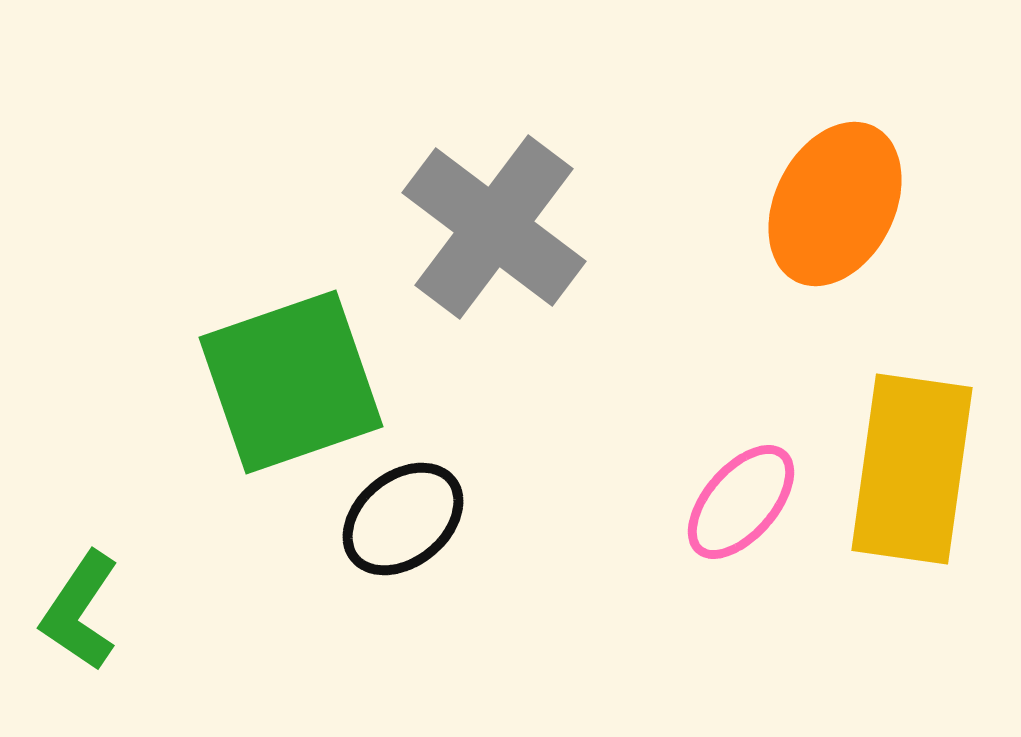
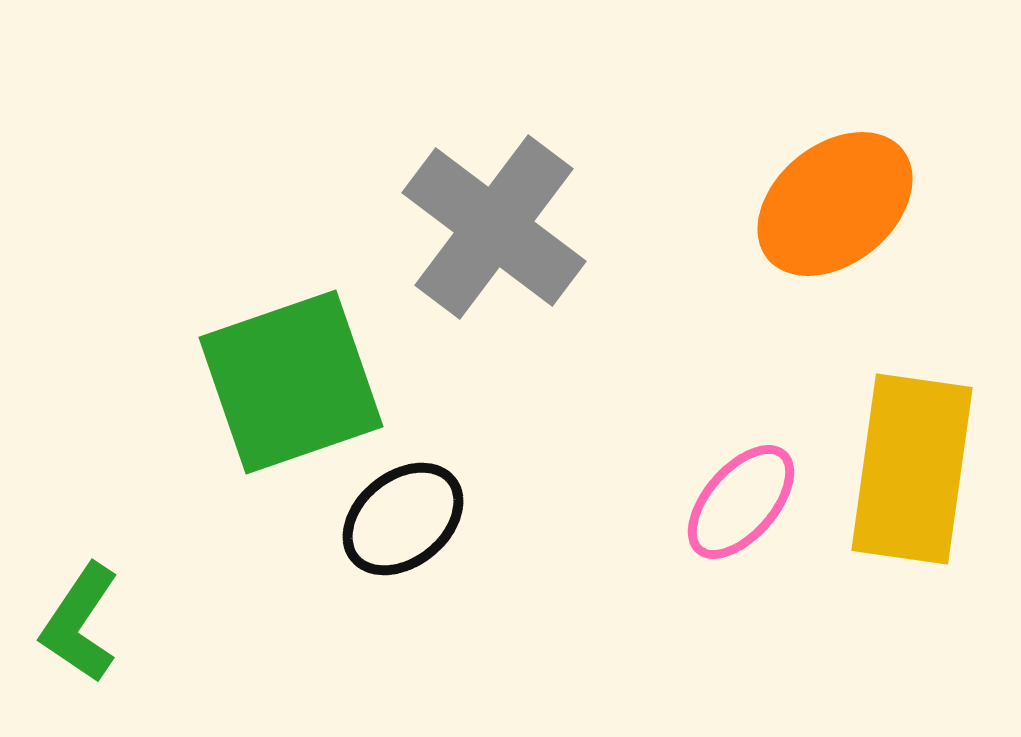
orange ellipse: rotated 24 degrees clockwise
green L-shape: moved 12 px down
